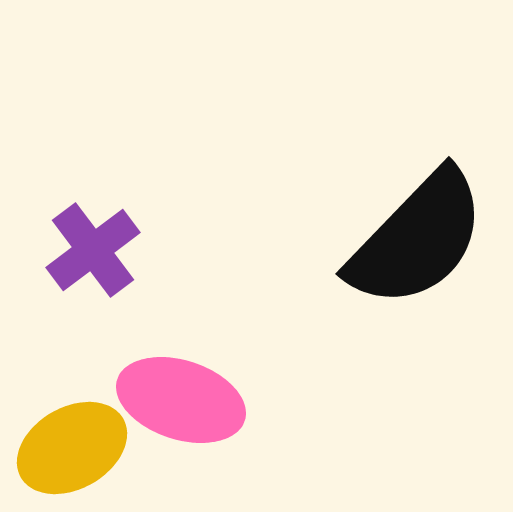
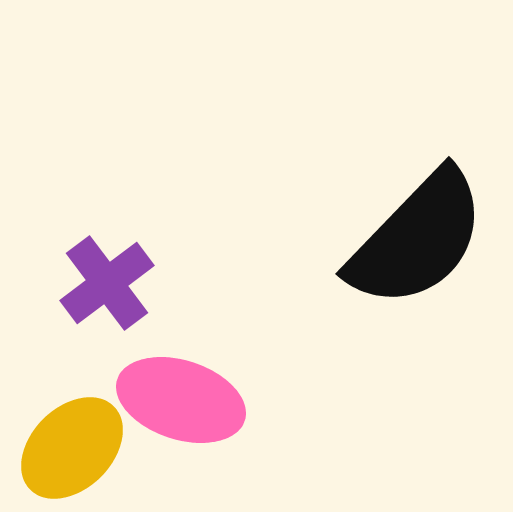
purple cross: moved 14 px right, 33 px down
yellow ellipse: rotated 15 degrees counterclockwise
